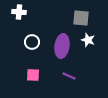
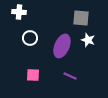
white circle: moved 2 px left, 4 px up
purple ellipse: rotated 15 degrees clockwise
purple line: moved 1 px right
